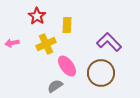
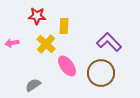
red star: rotated 30 degrees counterclockwise
yellow rectangle: moved 3 px left, 1 px down
yellow cross: rotated 24 degrees counterclockwise
gray semicircle: moved 22 px left, 1 px up
